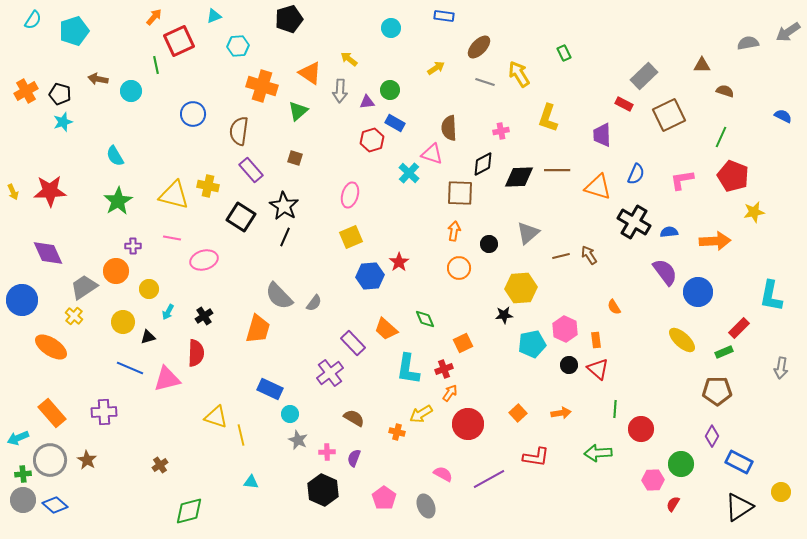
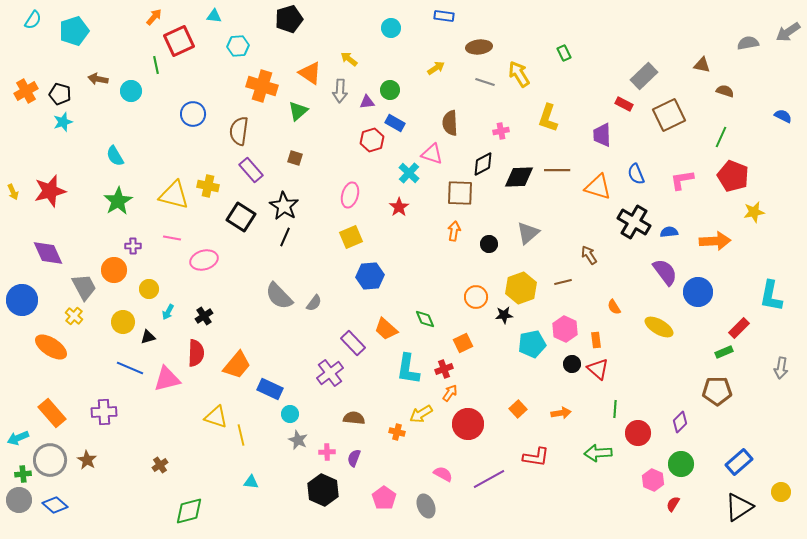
cyan triangle at (214, 16): rotated 28 degrees clockwise
brown ellipse at (479, 47): rotated 40 degrees clockwise
brown triangle at (702, 65): rotated 12 degrees clockwise
brown semicircle at (449, 128): moved 1 px right, 5 px up
blue semicircle at (636, 174): rotated 135 degrees clockwise
red star at (50, 191): rotated 12 degrees counterclockwise
brown line at (561, 256): moved 2 px right, 26 px down
red star at (399, 262): moved 55 px up
orange circle at (459, 268): moved 17 px right, 29 px down
orange circle at (116, 271): moved 2 px left, 1 px up
gray trapezoid at (84, 287): rotated 96 degrees clockwise
yellow hexagon at (521, 288): rotated 16 degrees counterclockwise
orange trapezoid at (258, 329): moved 21 px left, 36 px down; rotated 24 degrees clockwise
yellow ellipse at (682, 340): moved 23 px left, 13 px up; rotated 12 degrees counterclockwise
black circle at (569, 365): moved 3 px right, 1 px up
orange square at (518, 413): moved 4 px up
brown semicircle at (354, 418): rotated 25 degrees counterclockwise
red circle at (641, 429): moved 3 px left, 4 px down
purple diamond at (712, 436): moved 32 px left, 14 px up; rotated 15 degrees clockwise
blue rectangle at (739, 462): rotated 68 degrees counterclockwise
pink hexagon at (653, 480): rotated 25 degrees clockwise
gray circle at (23, 500): moved 4 px left
